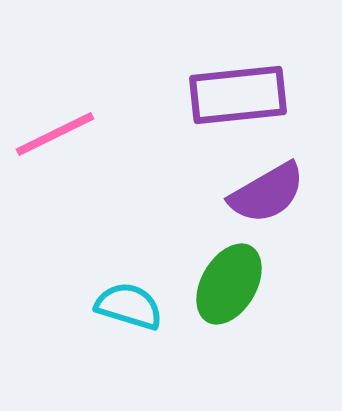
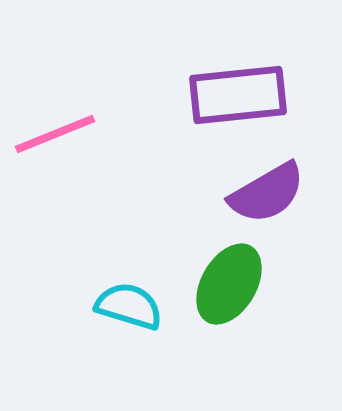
pink line: rotated 4 degrees clockwise
